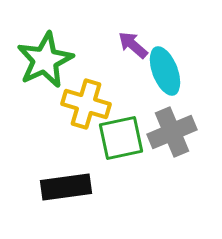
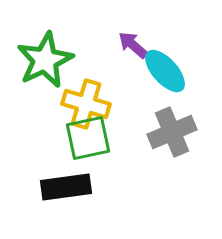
cyan ellipse: rotated 21 degrees counterclockwise
green square: moved 33 px left
